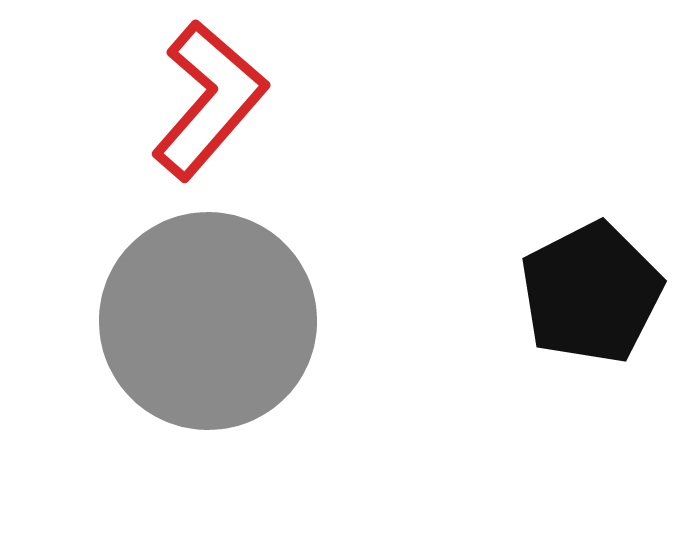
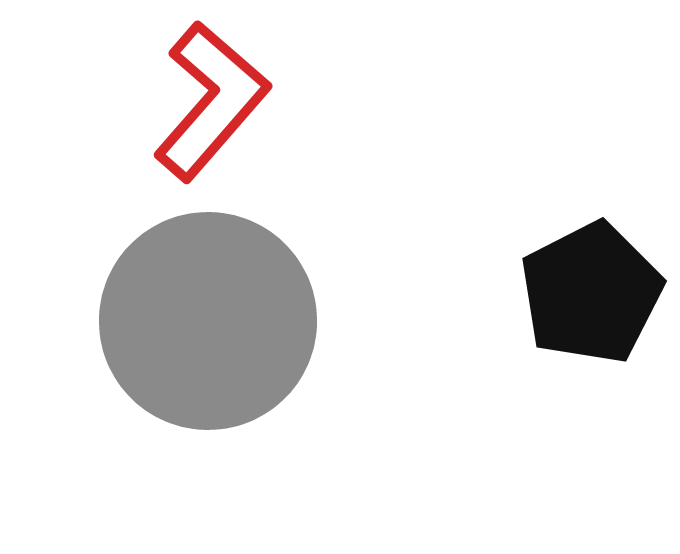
red L-shape: moved 2 px right, 1 px down
